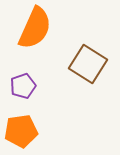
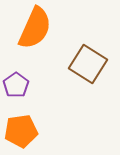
purple pentagon: moved 7 px left, 1 px up; rotated 15 degrees counterclockwise
